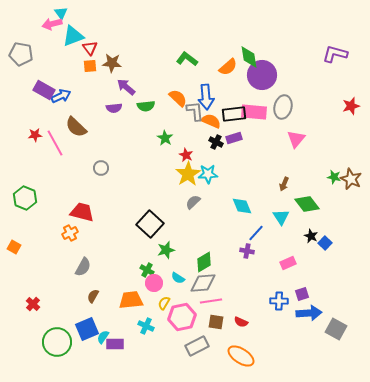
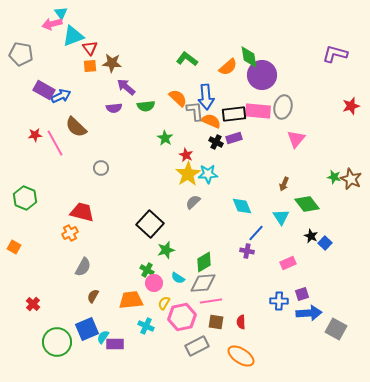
pink rectangle at (254, 112): moved 4 px right, 1 px up
red semicircle at (241, 322): rotated 64 degrees clockwise
